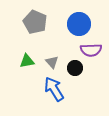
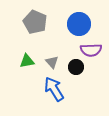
black circle: moved 1 px right, 1 px up
